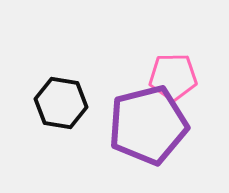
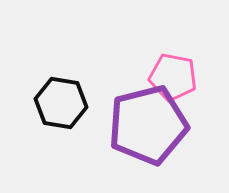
pink pentagon: rotated 12 degrees clockwise
